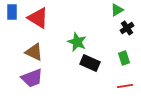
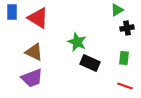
black cross: rotated 24 degrees clockwise
green rectangle: rotated 24 degrees clockwise
red line: rotated 28 degrees clockwise
